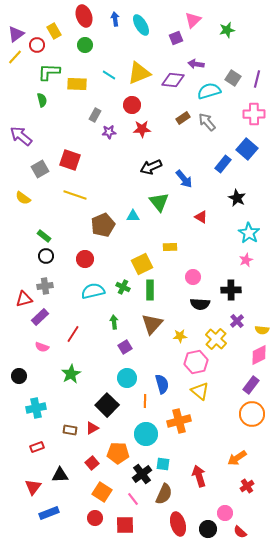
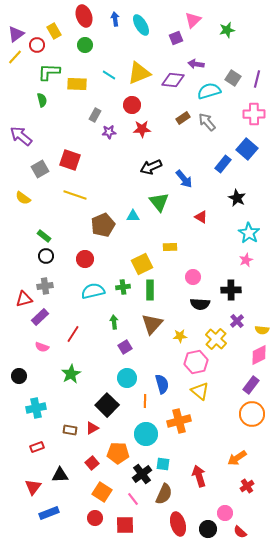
green cross at (123, 287): rotated 32 degrees counterclockwise
